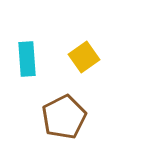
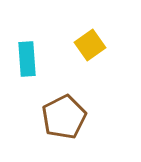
yellow square: moved 6 px right, 12 px up
